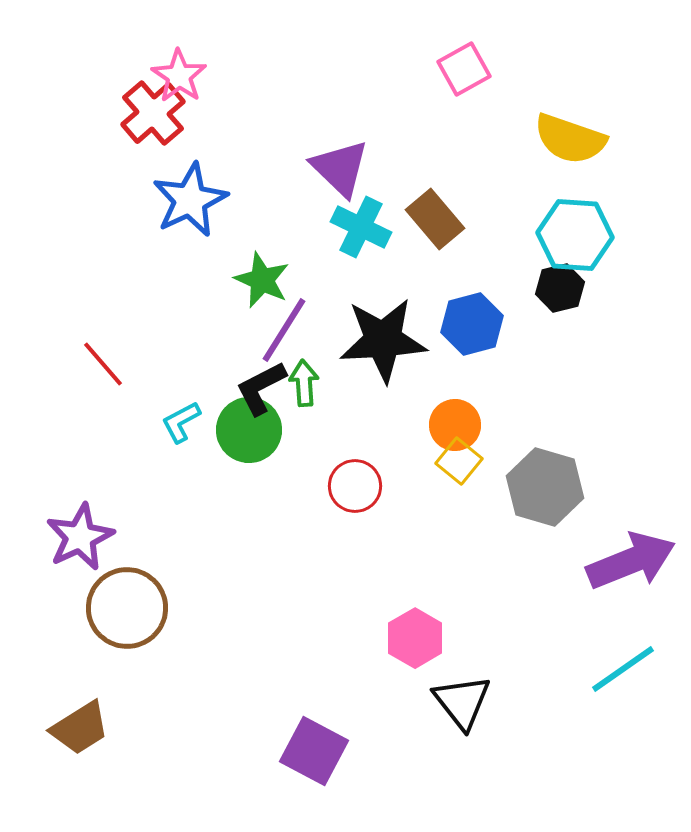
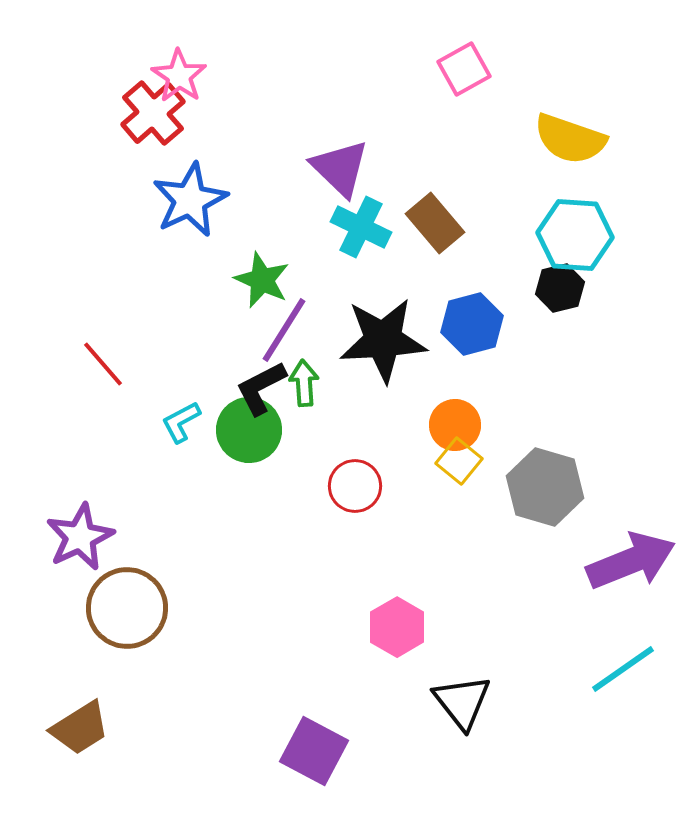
brown rectangle: moved 4 px down
pink hexagon: moved 18 px left, 11 px up
